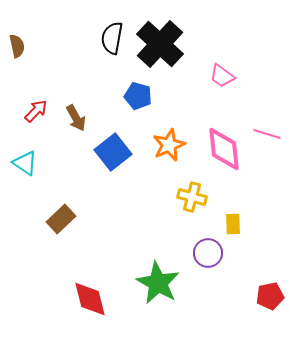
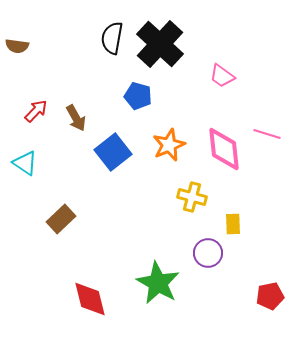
brown semicircle: rotated 110 degrees clockwise
